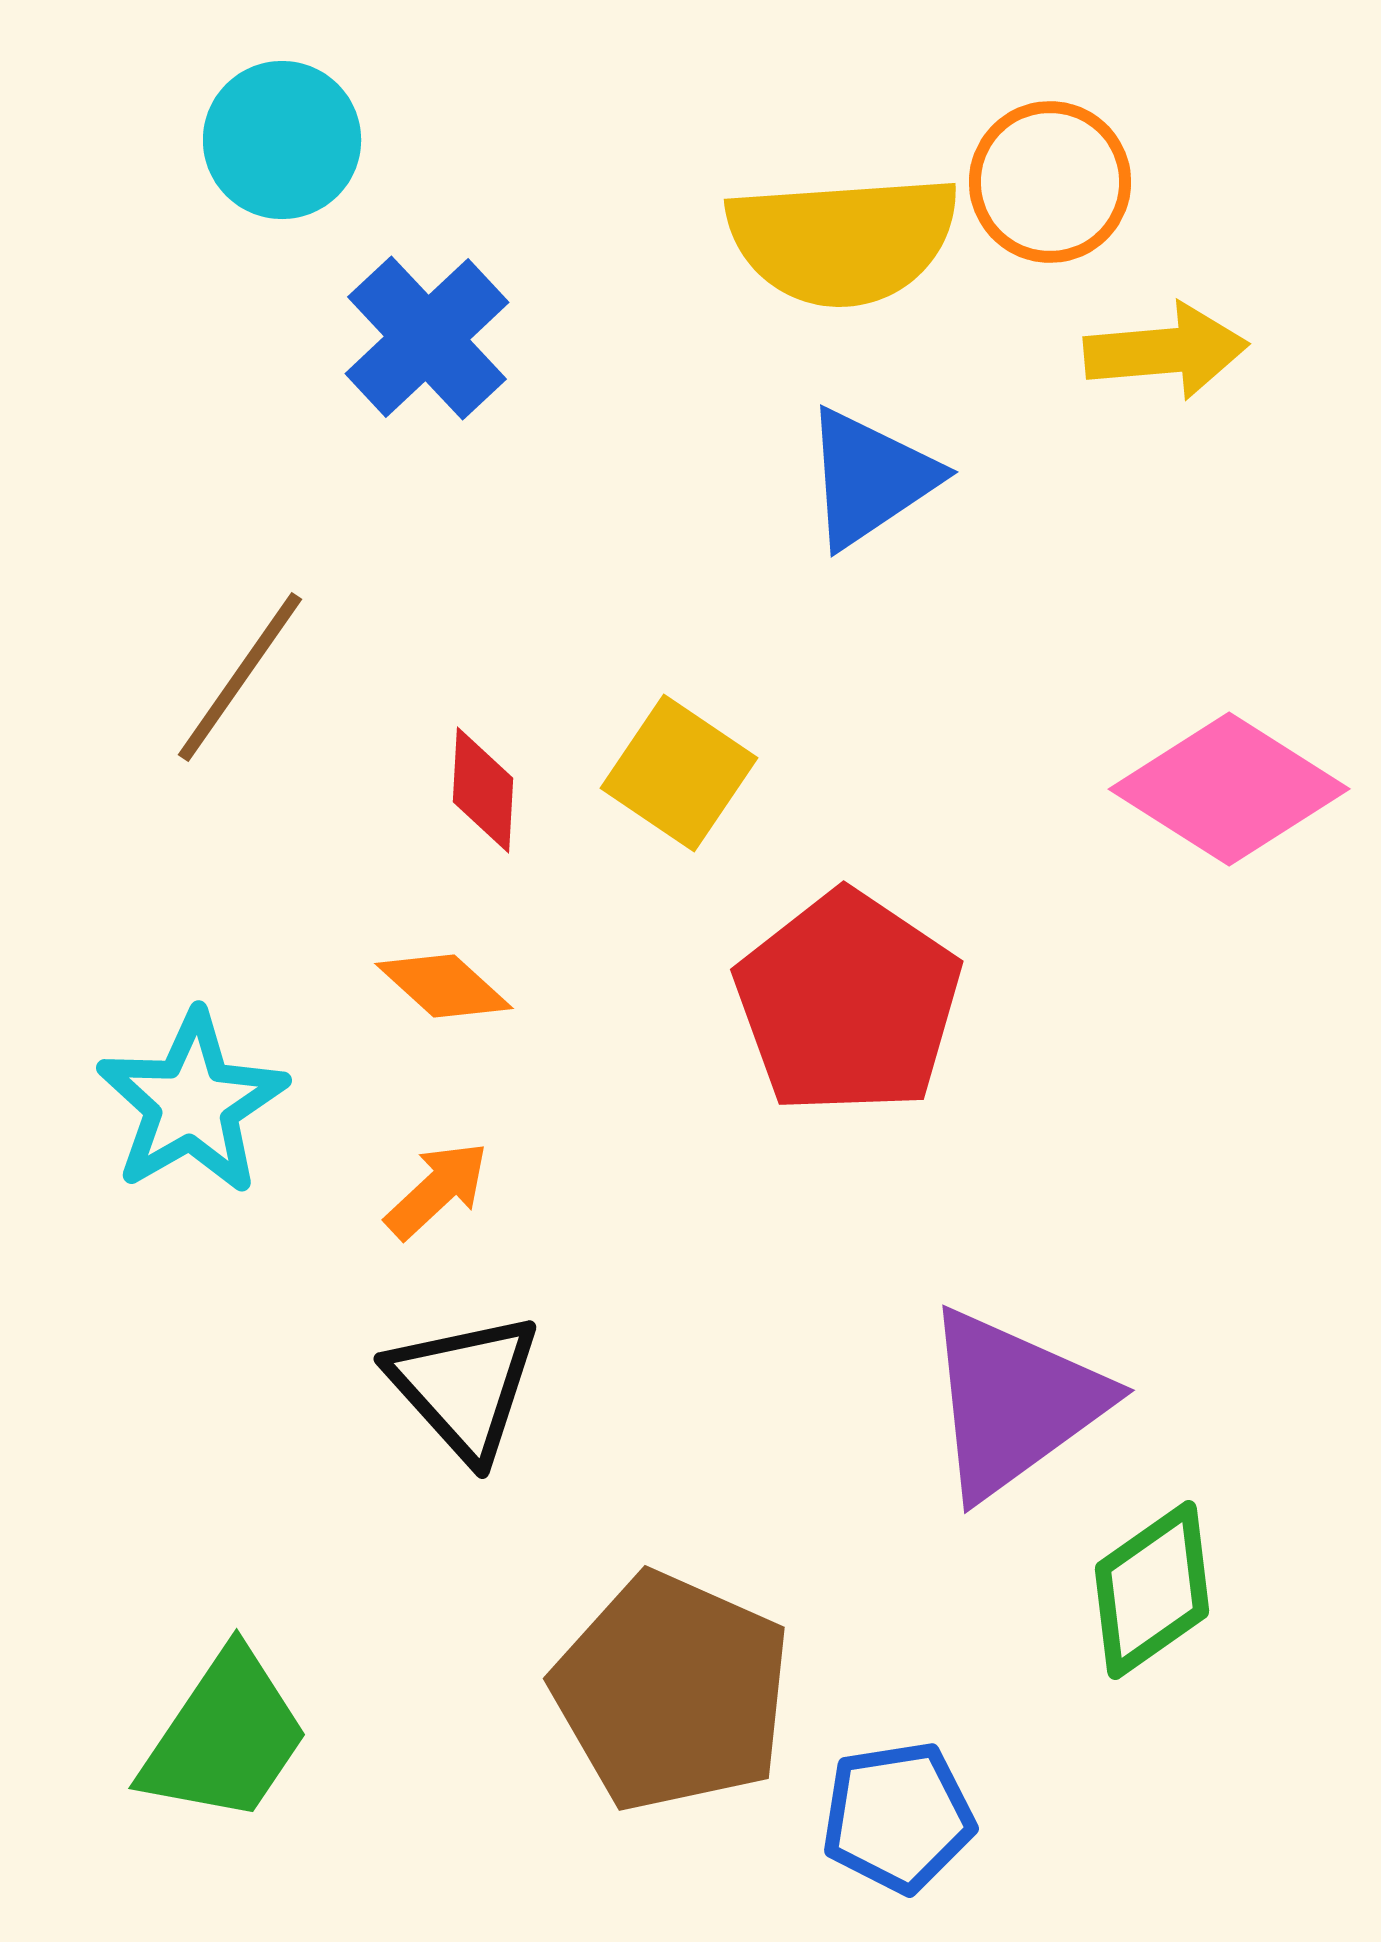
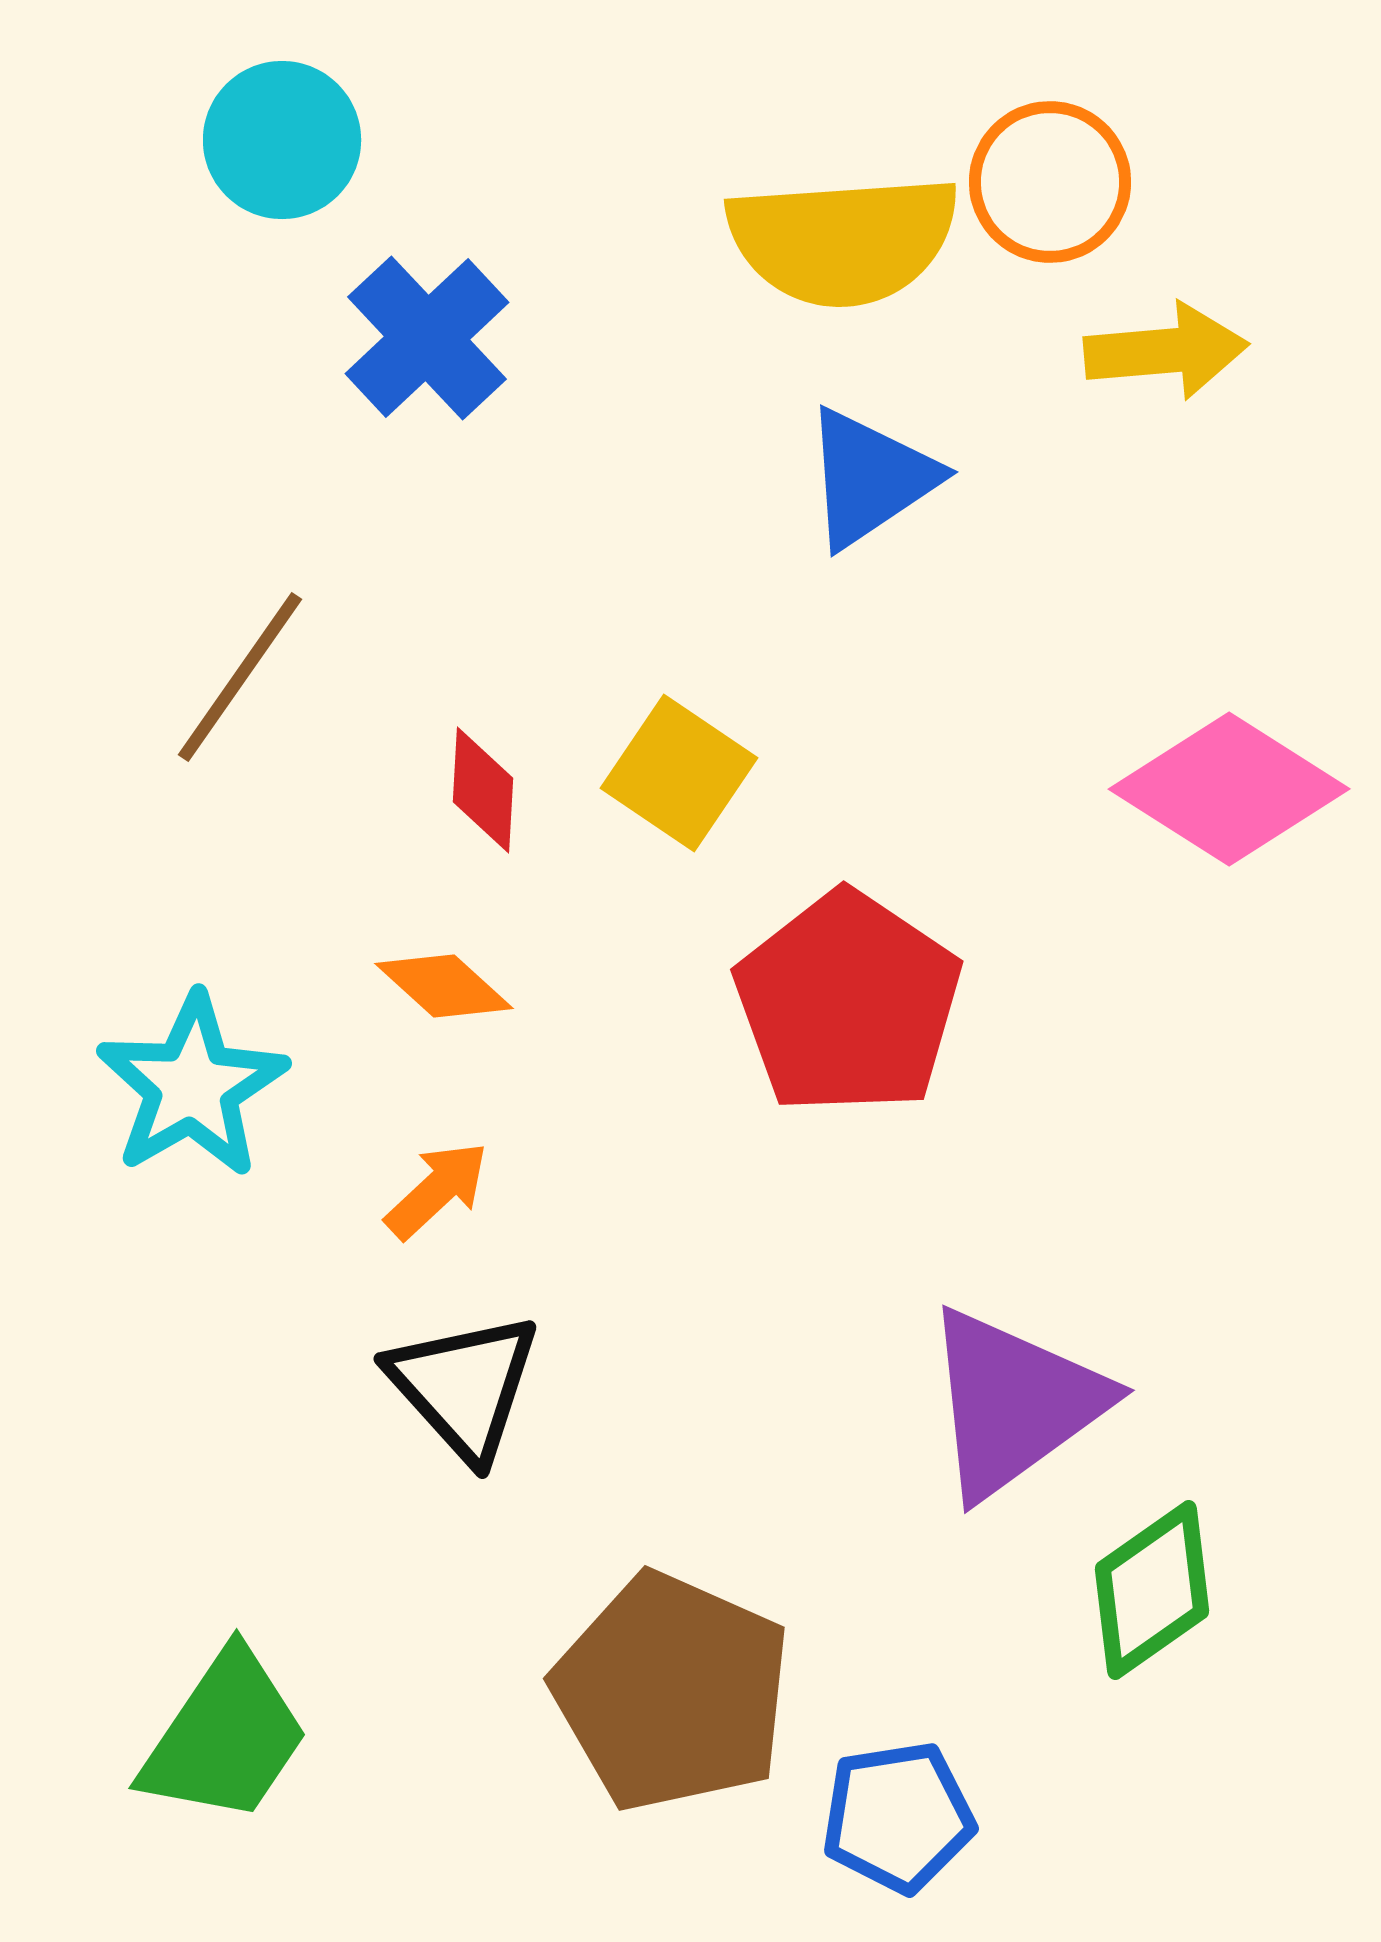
cyan star: moved 17 px up
